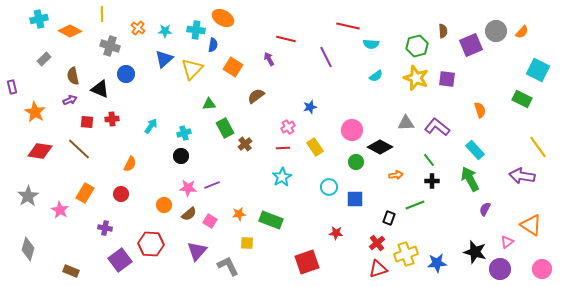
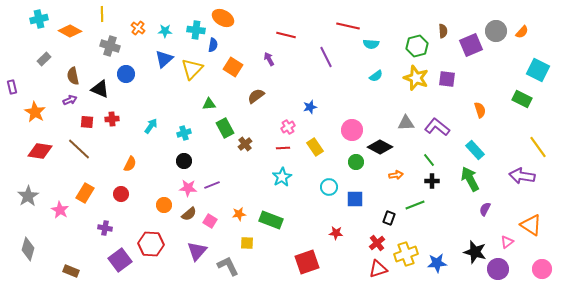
red line at (286, 39): moved 4 px up
black circle at (181, 156): moved 3 px right, 5 px down
purple circle at (500, 269): moved 2 px left
